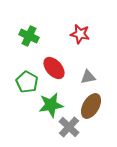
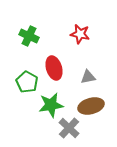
red ellipse: rotated 25 degrees clockwise
brown ellipse: rotated 45 degrees clockwise
gray cross: moved 1 px down
